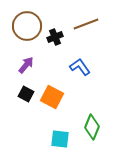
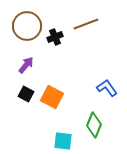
blue L-shape: moved 27 px right, 21 px down
green diamond: moved 2 px right, 2 px up
cyan square: moved 3 px right, 2 px down
